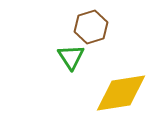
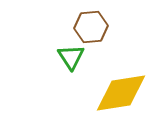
brown hexagon: rotated 12 degrees clockwise
